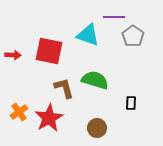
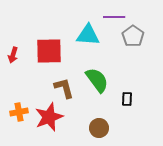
cyan triangle: rotated 15 degrees counterclockwise
red square: rotated 12 degrees counterclockwise
red arrow: rotated 105 degrees clockwise
green semicircle: moved 2 px right; rotated 36 degrees clockwise
black rectangle: moved 4 px left, 4 px up
orange cross: rotated 24 degrees clockwise
red star: moved 1 px up; rotated 8 degrees clockwise
brown circle: moved 2 px right
